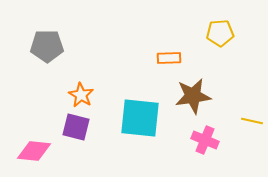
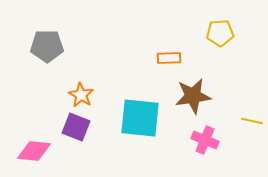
purple square: rotated 8 degrees clockwise
